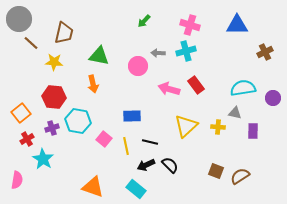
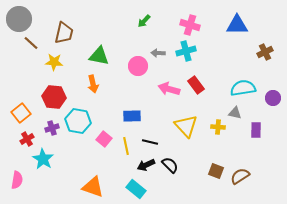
yellow triangle: rotated 30 degrees counterclockwise
purple rectangle: moved 3 px right, 1 px up
